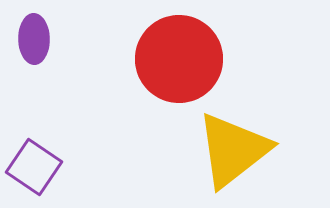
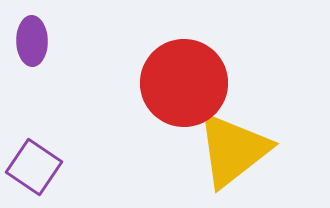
purple ellipse: moved 2 px left, 2 px down
red circle: moved 5 px right, 24 px down
